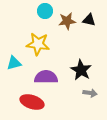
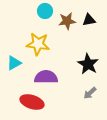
black triangle: rotated 24 degrees counterclockwise
cyan triangle: rotated 14 degrees counterclockwise
black star: moved 7 px right, 6 px up
gray arrow: rotated 128 degrees clockwise
